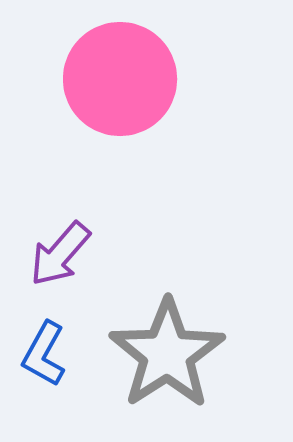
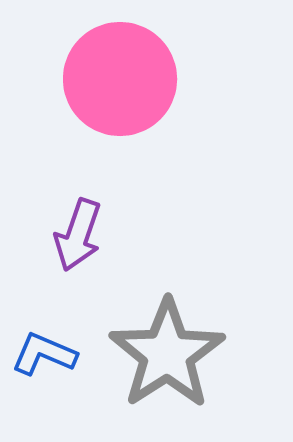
purple arrow: moved 18 px right, 19 px up; rotated 22 degrees counterclockwise
blue L-shape: rotated 84 degrees clockwise
